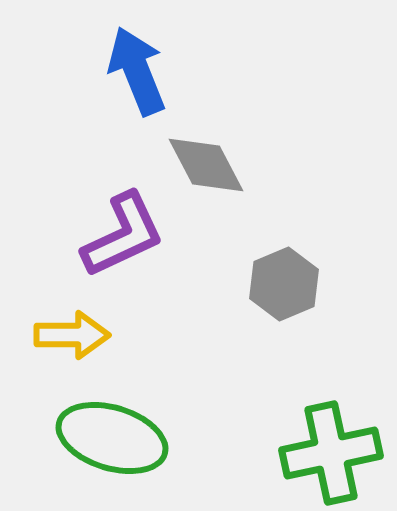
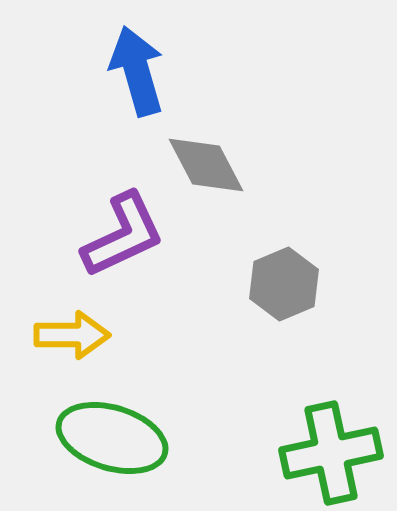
blue arrow: rotated 6 degrees clockwise
